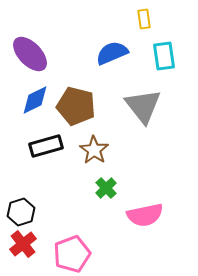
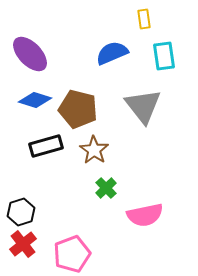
blue diamond: rotated 44 degrees clockwise
brown pentagon: moved 2 px right, 3 px down
